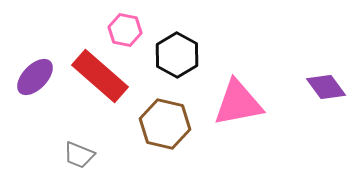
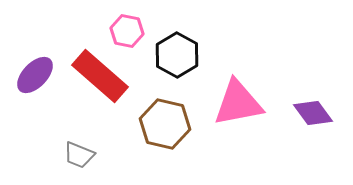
pink hexagon: moved 2 px right, 1 px down
purple ellipse: moved 2 px up
purple diamond: moved 13 px left, 26 px down
